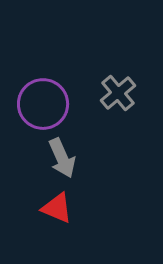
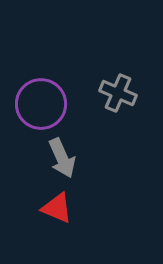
gray cross: rotated 27 degrees counterclockwise
purple circle: moved 2 px left
